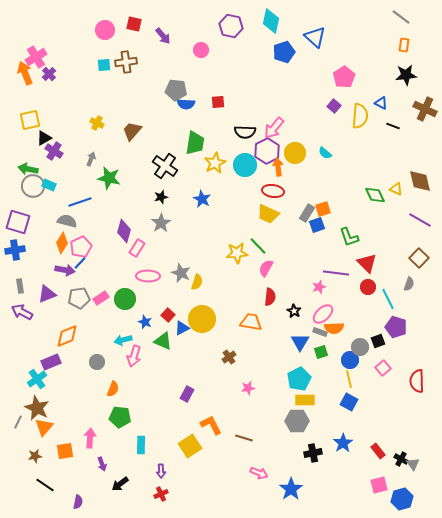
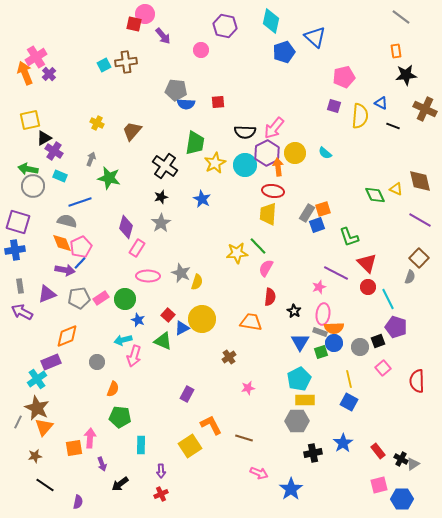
purple hexagon at (231, 26): moved 6 px left
pink circle at (105, 30): moved 40 px right, 16 px up
orange rectangle at (404, 45): moved 8 px left, 6 px down; rotated 16 degrees counterclockwise
cyan square at (104, 65): rotated 24 degrees counterclockwise
pink pentagon at (344, 77): rotated 20 degrees clockwise
purple square at (334, 106): rotated 24 degrees counterclockwise
purple hexagon at (267, 151): moved 2 px down
cyan rectangle at (49, 185): moved 11 px right, 9 px up
yellow trapezoid at (268, 214): rotated 70 degrees clockwise
purple diamond at (124, 231): moved 2 px right, 4 px up
orange diamond at (62, 243): rotated 55 degrees counterclockwise
purple line at (336, 273): rotated 20 degrees clockwise
gray semicircle at (409, 284): moved 1 px right, 7 px up
pink ellipse at (323, 314): rotated 40 degrees counterclockwise
blue star at (145, 322): moved 7 px left, 2 px up
blue circle at (350, 360): moved 16 px left, 17 px up
orange square at (65, 451): moved 9 px right, 3 px up
gray triangle at (413, 464): rotated 32 degrees clockwise
blue hexagon at (402, 499): rotated 15 degrees clockwise
